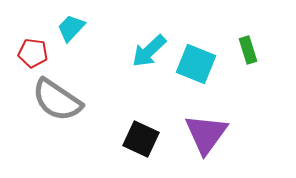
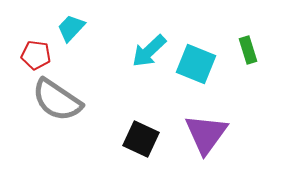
red pentagon: moved 3 px right, 2 px down
